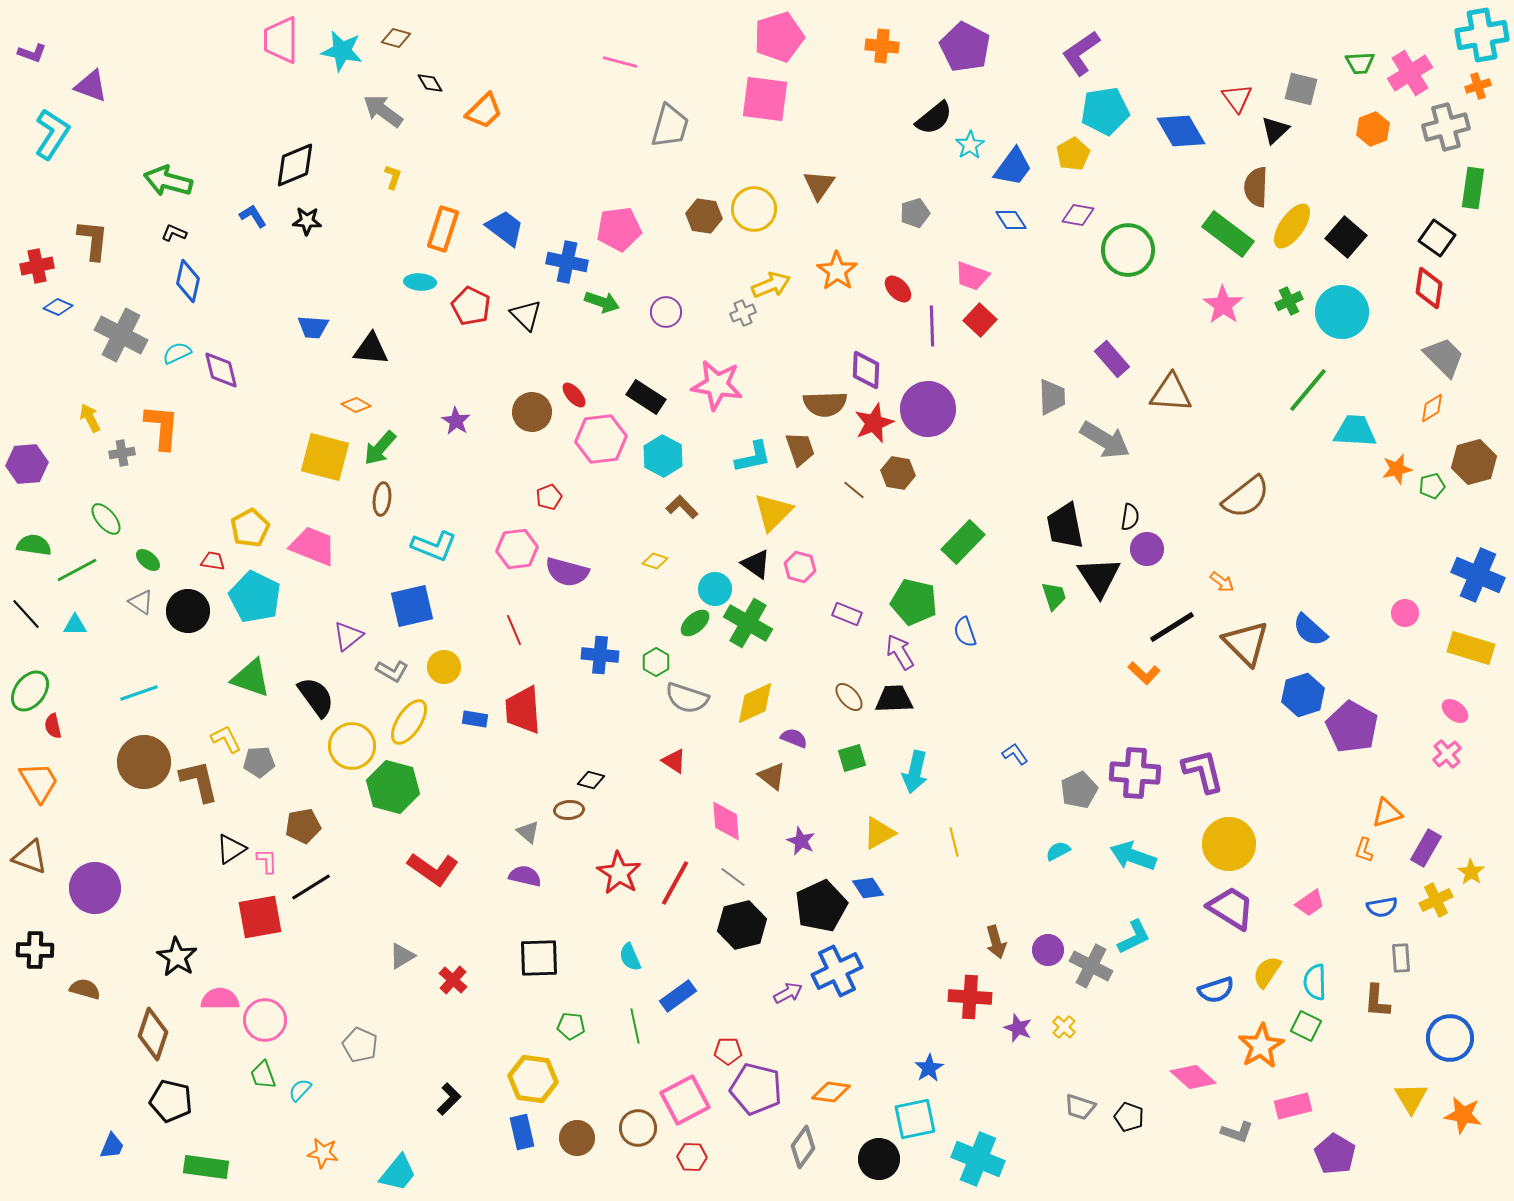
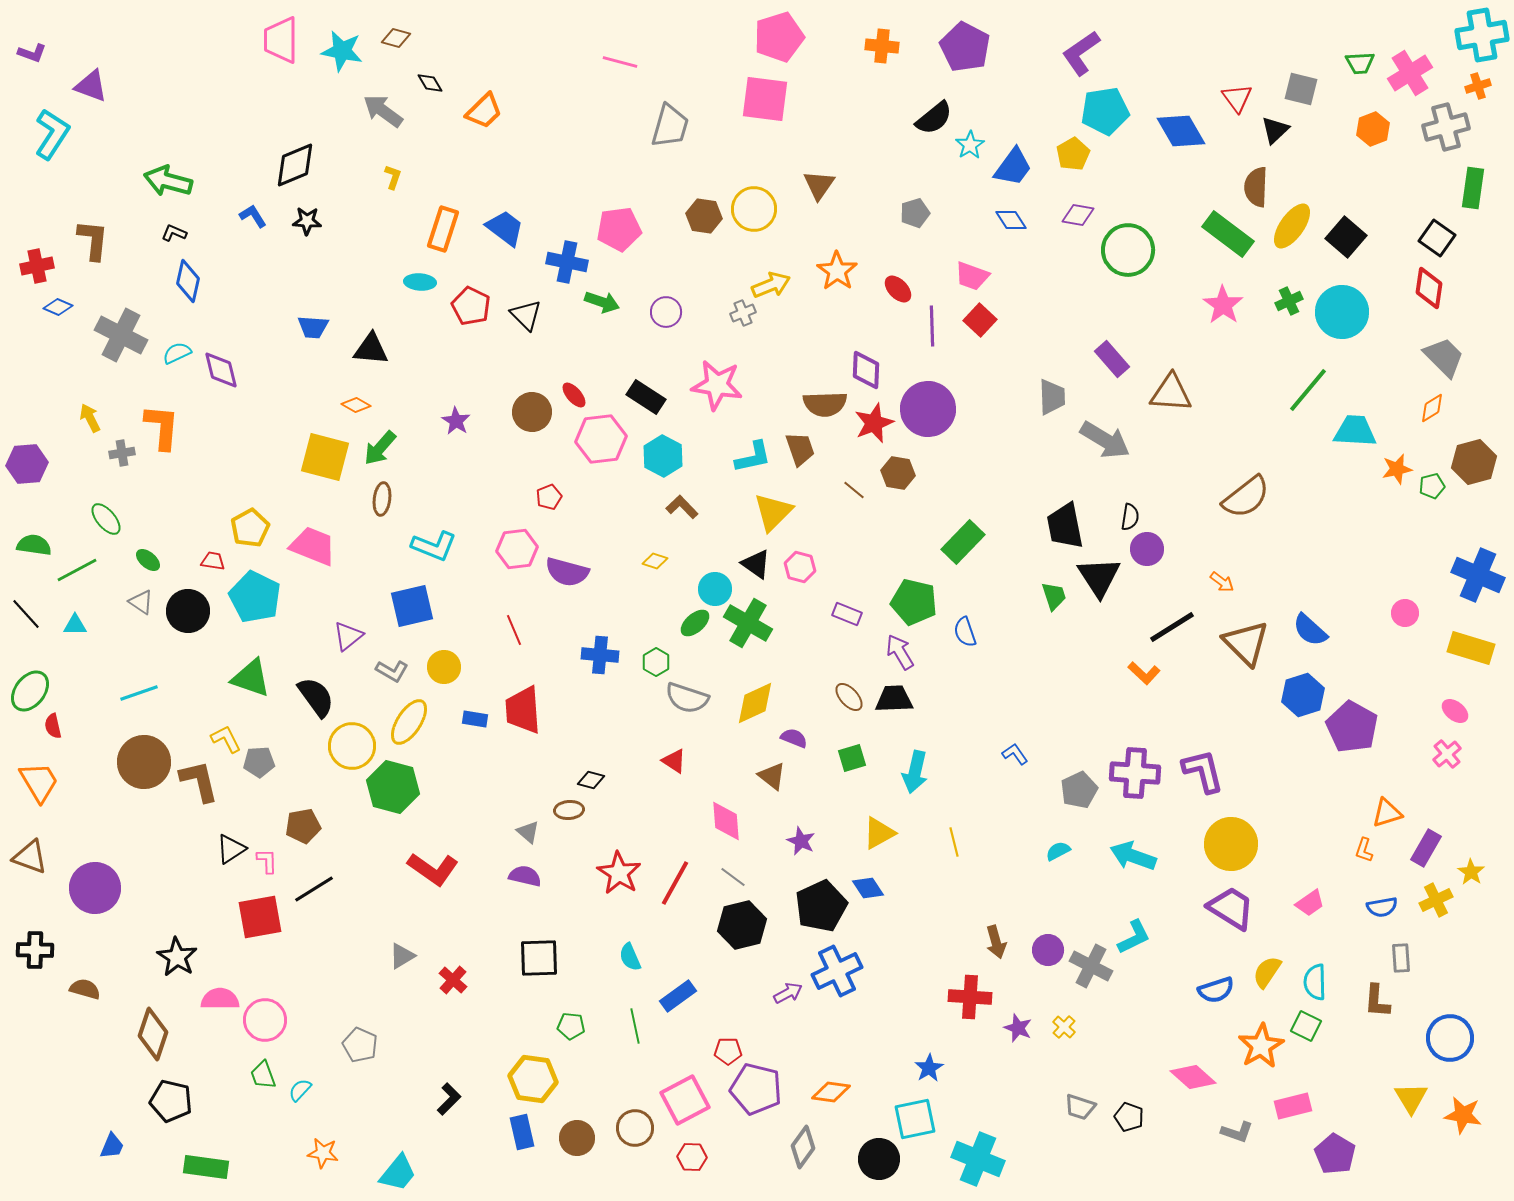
yellow circle at (1229, 844): moved 2 px right
black line at (311, 887): moved 3 px right, 2 px down
brown circle at (638, 1128): moved 3 px left
